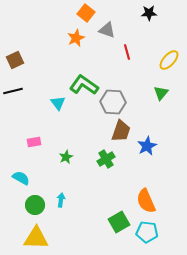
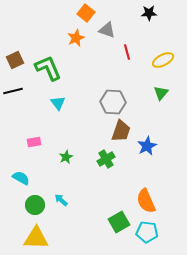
yellow ellipse: moved 6 px left; rotated 20 degrees clockwise
green L-shape: moved 36 px left, 17 px up; rotated 32 degrees clockwise
cyan arrow: rotated 56 degrees counterclockwise
